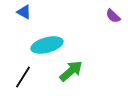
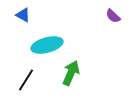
blue triangle: moved 1 px left, 3 px down
green arrow: moved 2 px down; rotated 25 degrees counterclockwise
black line: moved 3 px right, 3 px down
